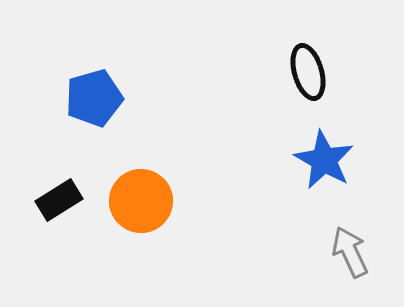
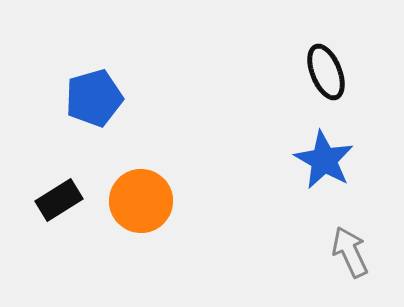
black ellipse: moved 18 px right; rotated 6 degrees counterclockwise
